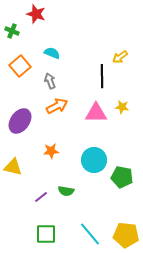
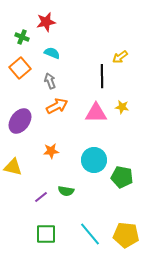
red star: moved 10 px right, 8 px down; rotated 30 degrees counterclockwise
green cross: moved 10 px right, 6 px down
orange square: moved 2 px down
